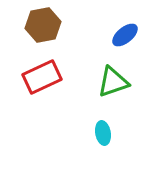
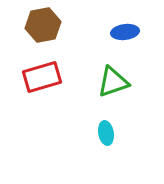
blue ellipse: moved 3 px up; rotated 32 degrees clockwise
red rectangle: rotated 9 degrees clockwise
cyan ellipse: moved 3 px right
